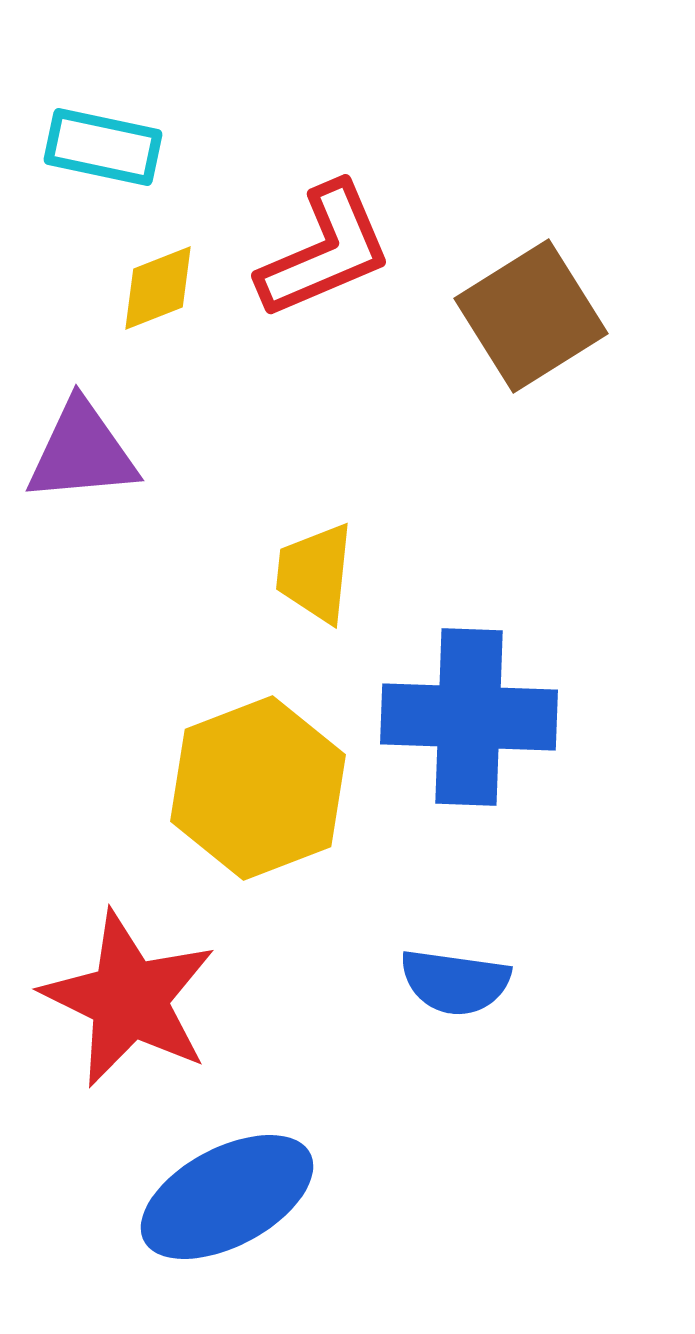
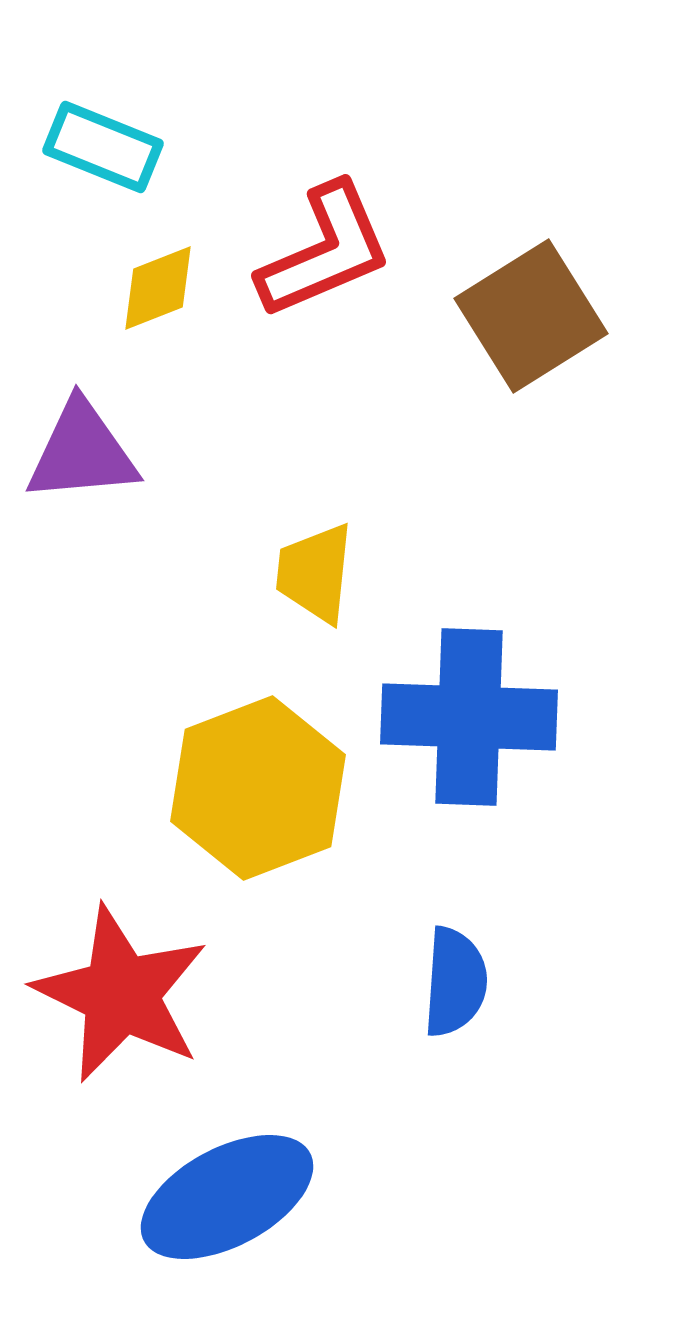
cyan rectangle: rotated 10 degrees clockwise
blue semicircle: rotated 94 degrees counterclockwise
red star: moved 8 px left, 5 px up
